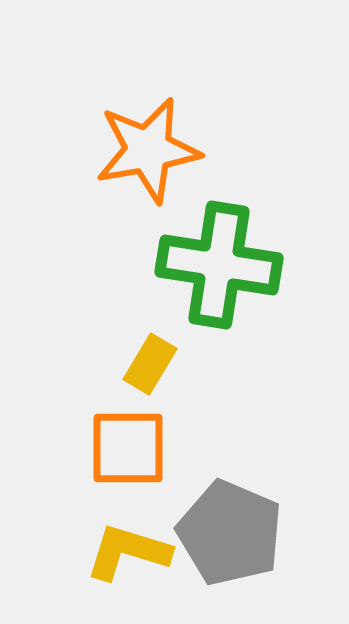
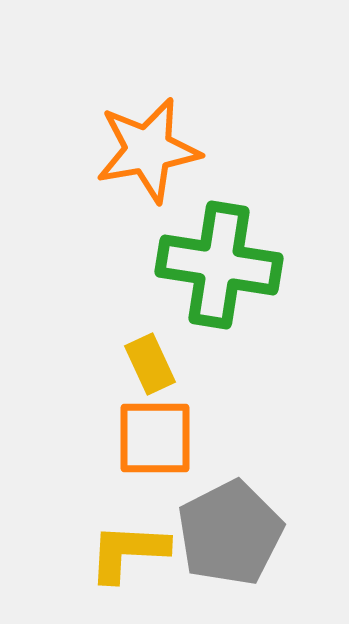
yellow rectangle: rotated 56 degrees counterclockwise
orange square: moved 27 px right, 10 px up
gray pentagon: rotated 22 degrees clockwise
yellow L-shape: rotated 14 degrees counterclockwise
